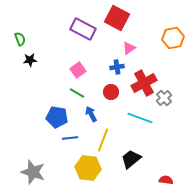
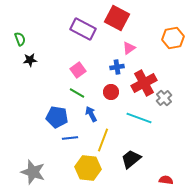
cyan line: moved 1 px left
